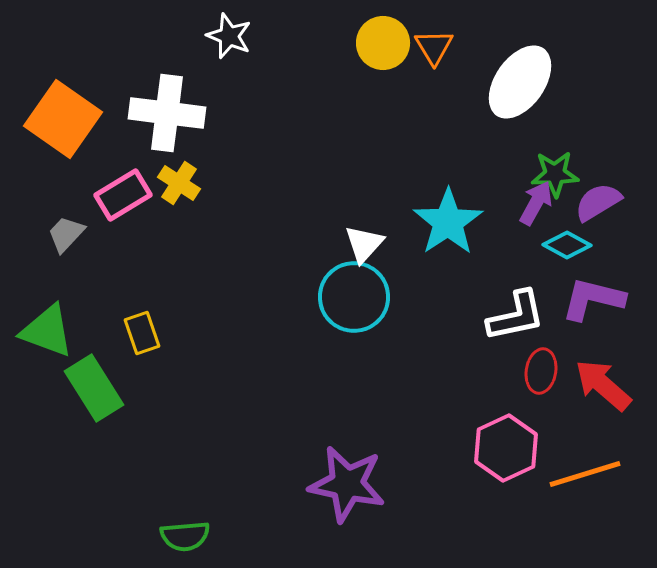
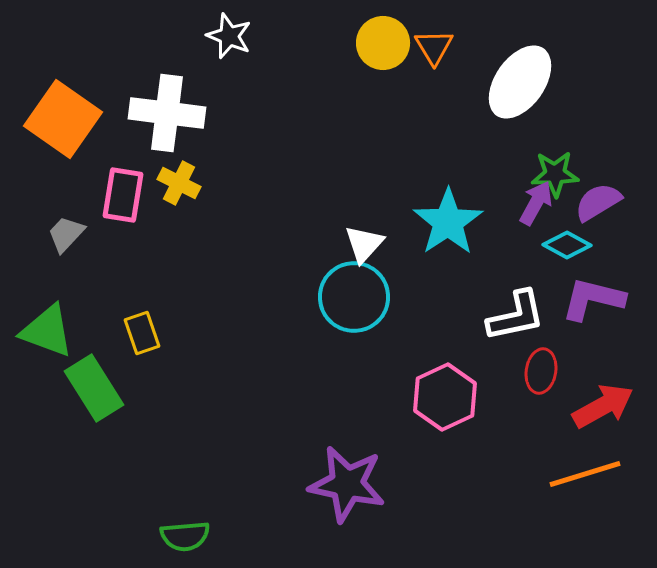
yellow cross: rotated 6 degrees counterclockwise
pink rectangle: rotated 50 degrees counterclockwise
red arrow: moved 21 px down; rotated 110 degrees clockwise
pink hexagon: moved 61 px left, 51 px up
